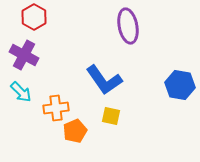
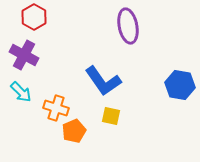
blue L-shape: moved 1 px left, 1 px down
orange cross: rotated 25 degrees clockwise
orange pentagon: moved 1 px left
